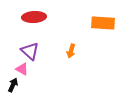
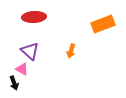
orange rectangle: moved 1 px down; rotated 25 degrees counterclockwise
black arrow: moved 1 px right, 2 px up; rotated 136 degrees clockwise
